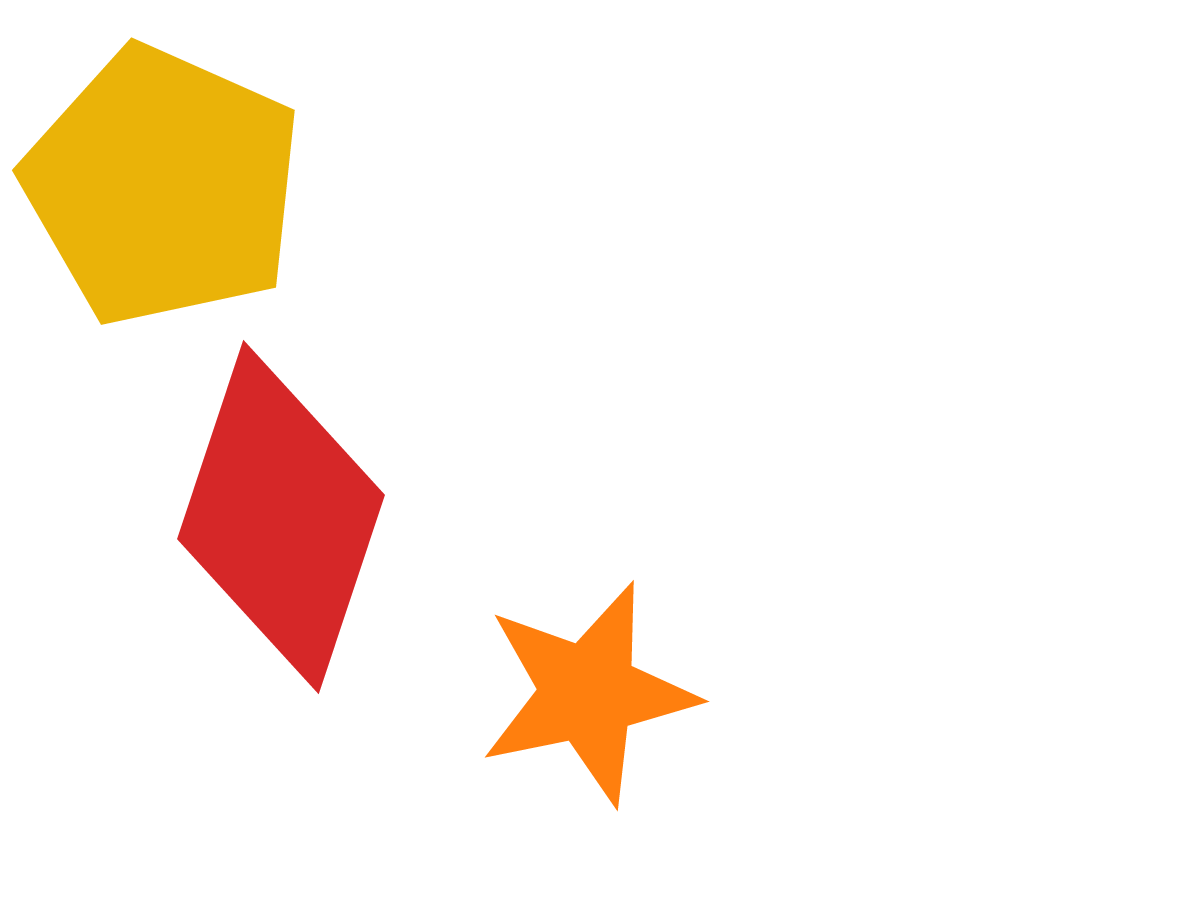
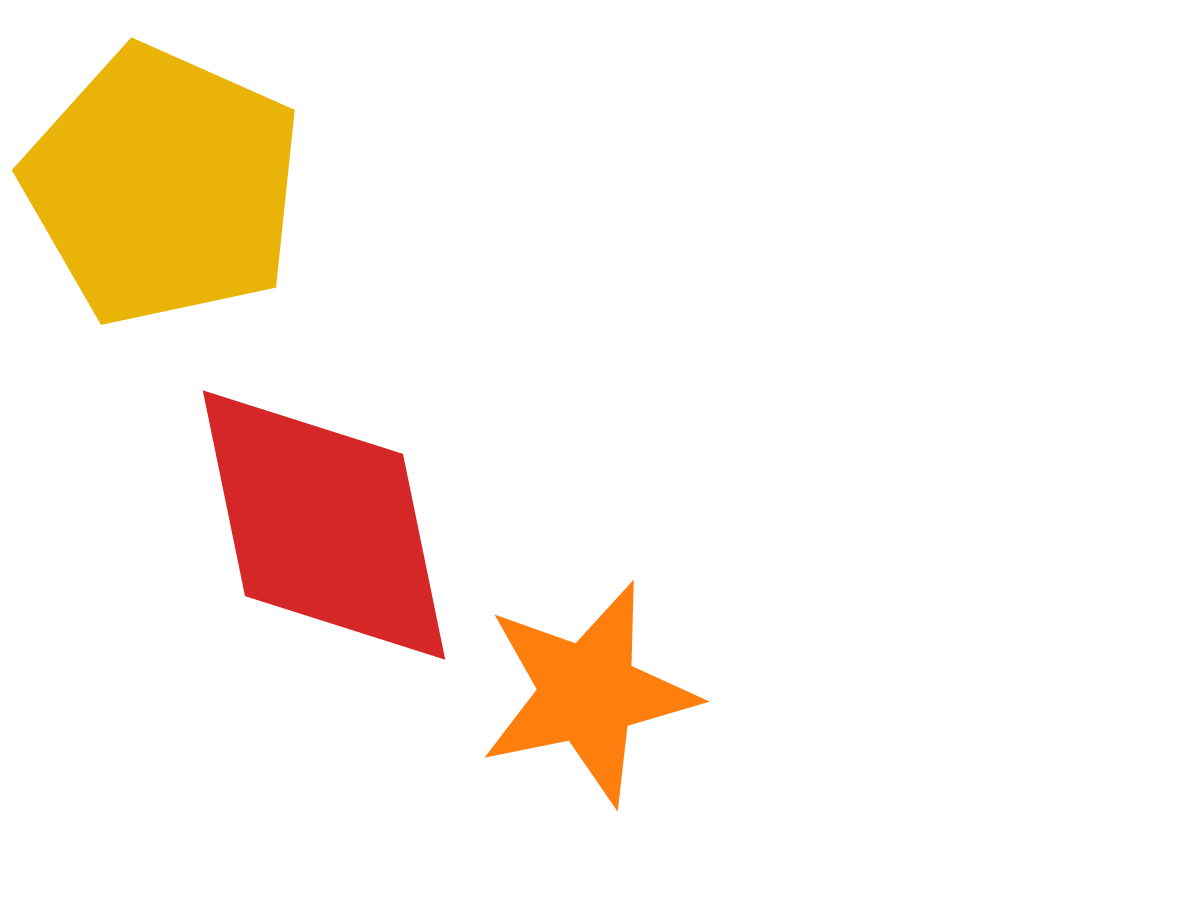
red diamond: moved 43 px right, 8 px down; rotated 30 degrees counterclockwise
